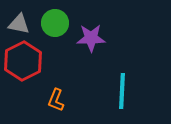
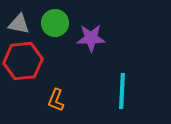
red hexagon: rotated 21 degrees clockwise
